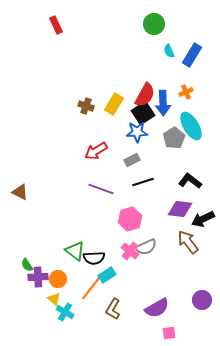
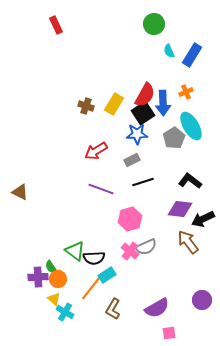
blue star: moved 2 px down
green semicircle: moved 24 px right, 2 px down
